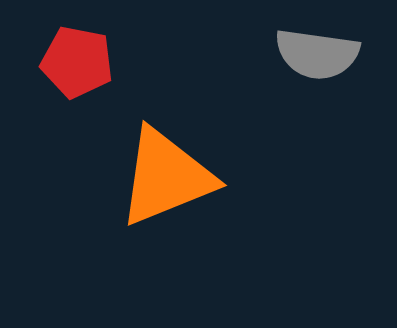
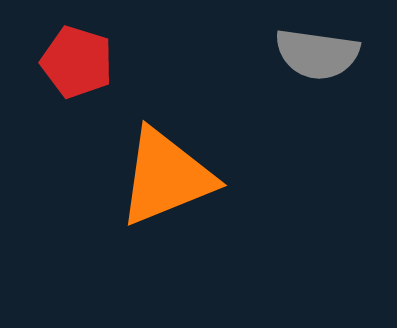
red pentagon: rotated 6 degrees clockwise
